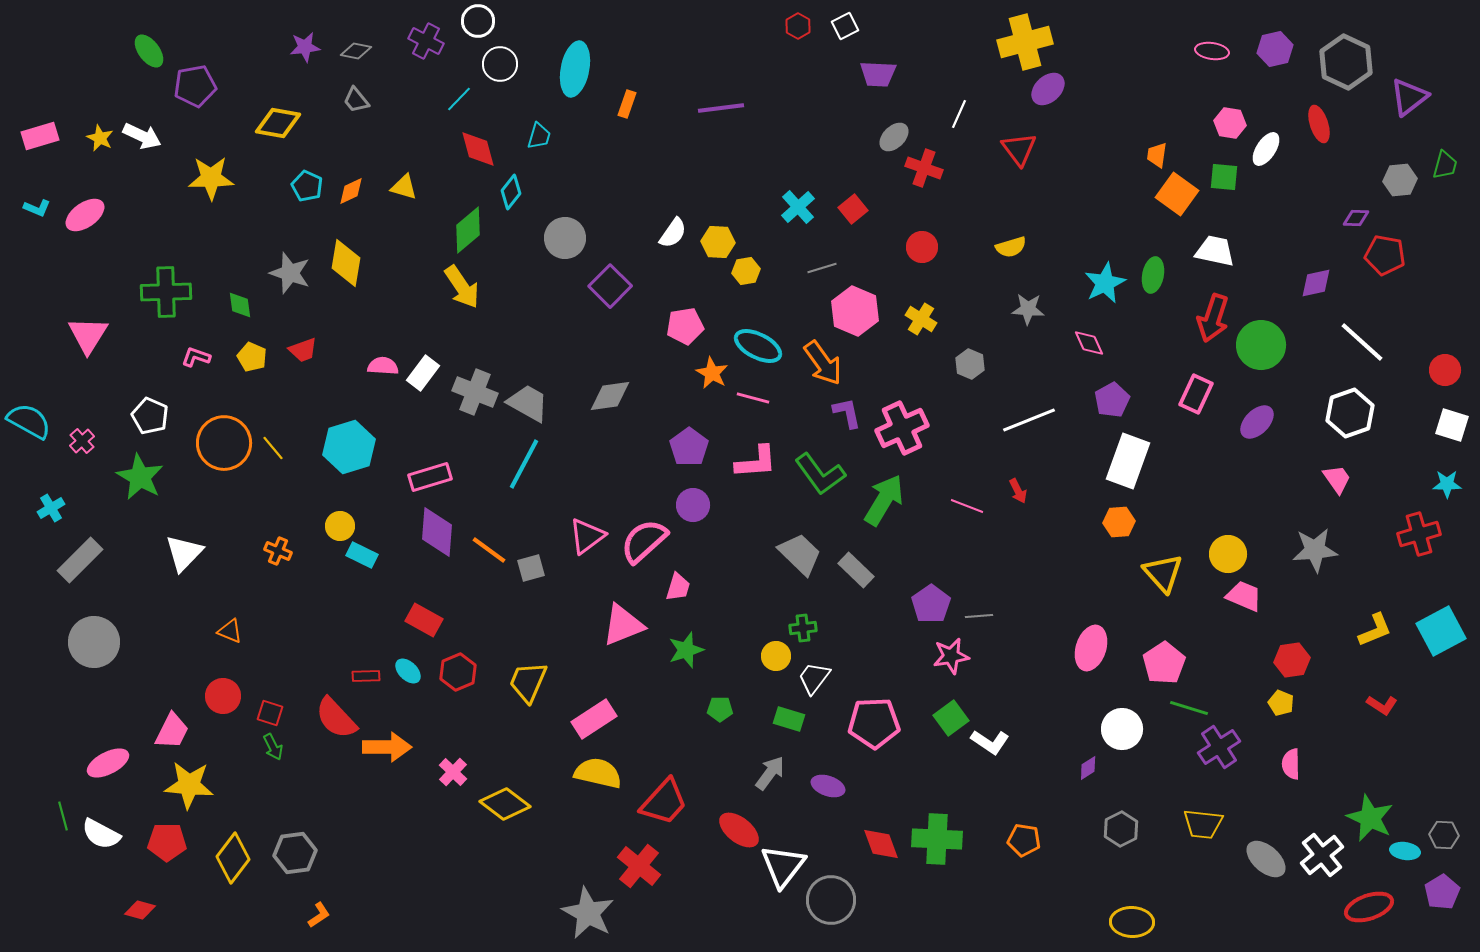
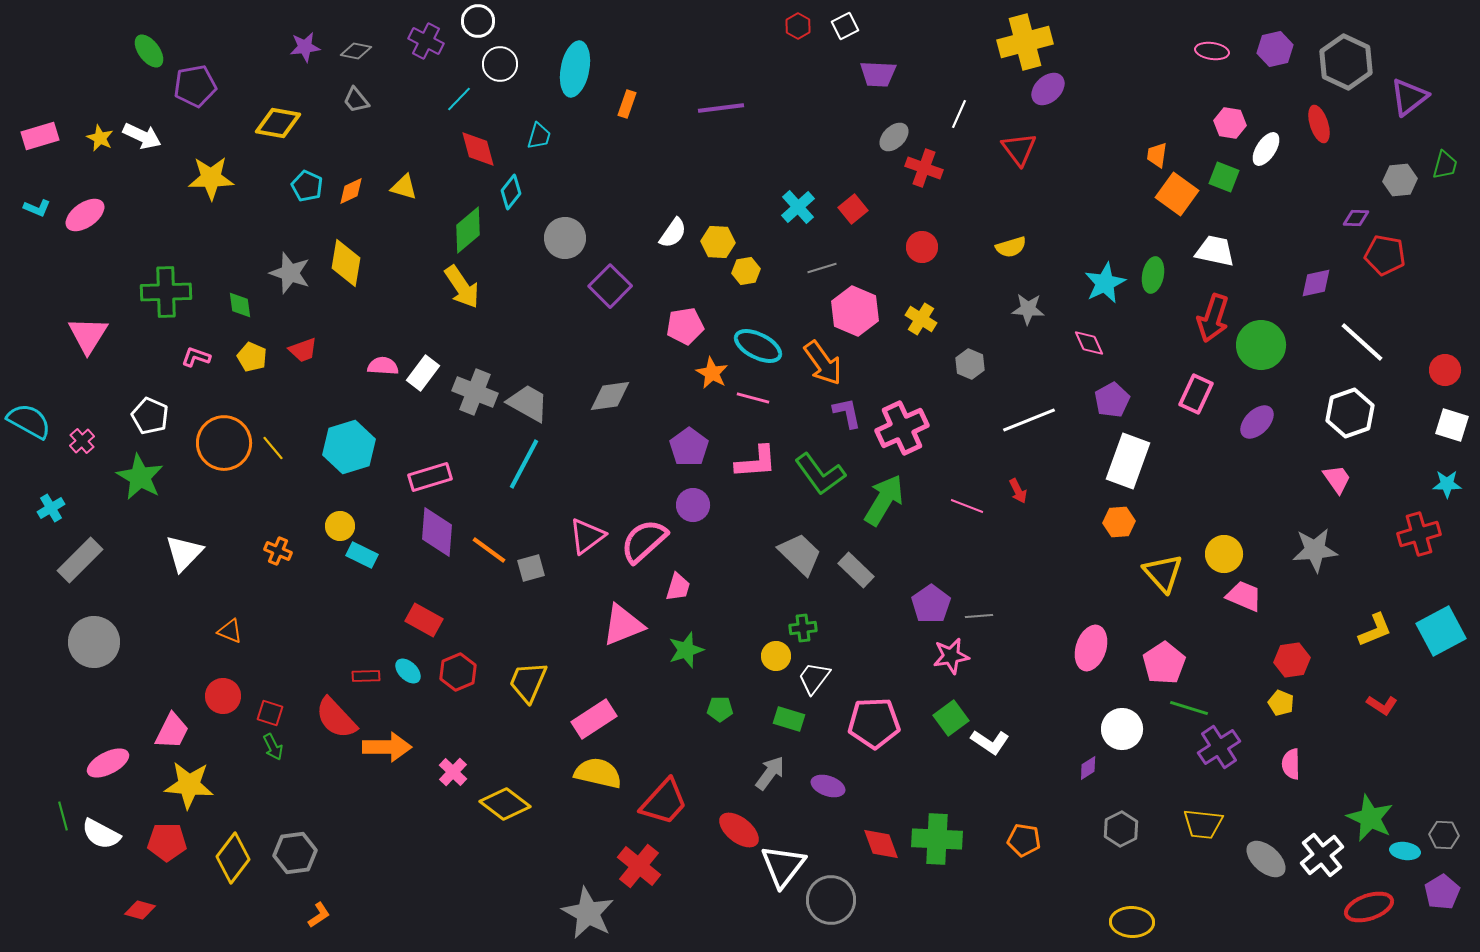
green square at (1224, 177): rotated 16 degrees clockwise
yellow circle at (1228, 554): moved 4 px left
